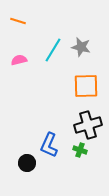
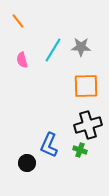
orange line: rotated 35 degrees clockwise
gray star: rotated 12 degrees counterclockwise
pink semicircle: moved 3 px right; rotated 91 degrees counterclockwise
